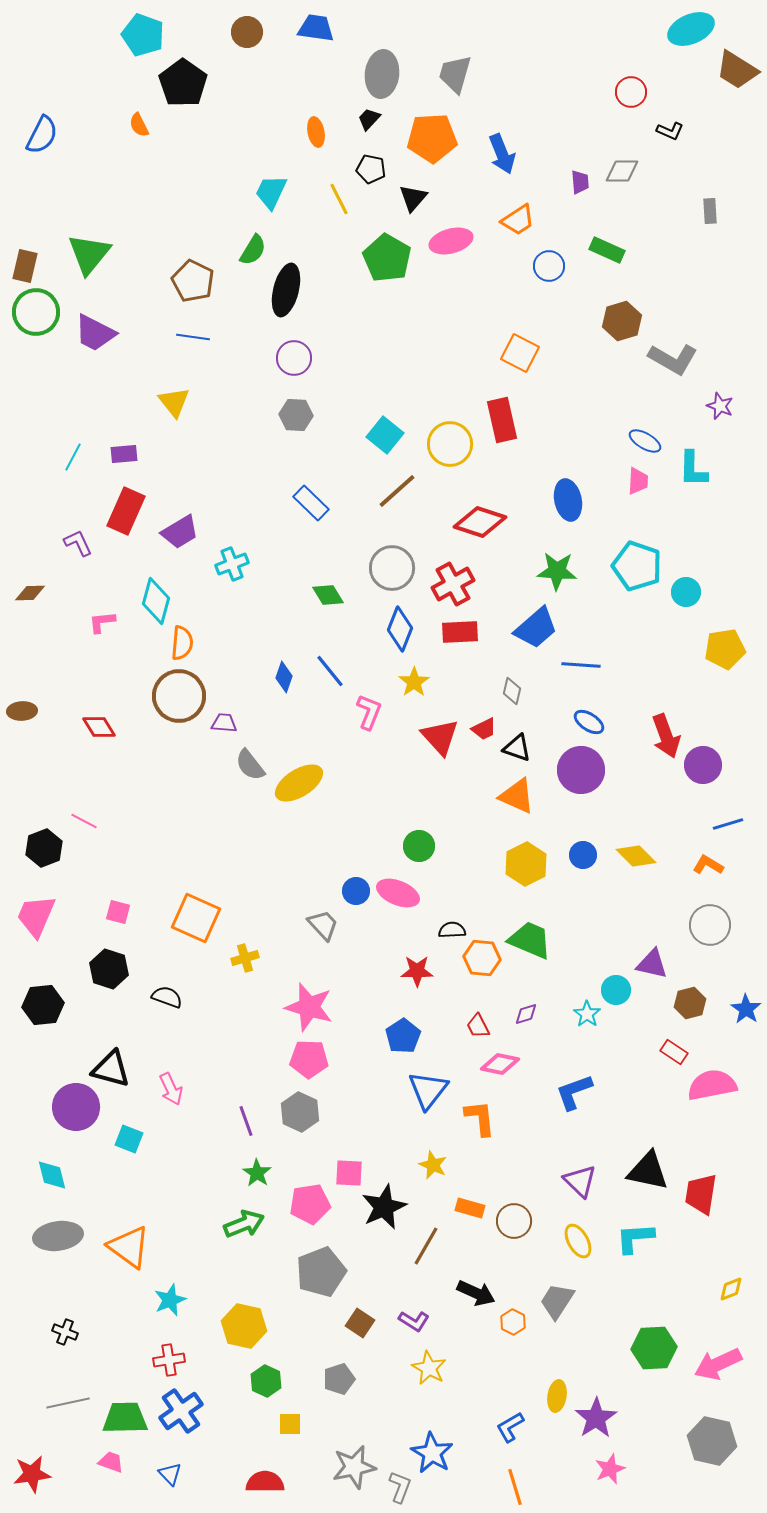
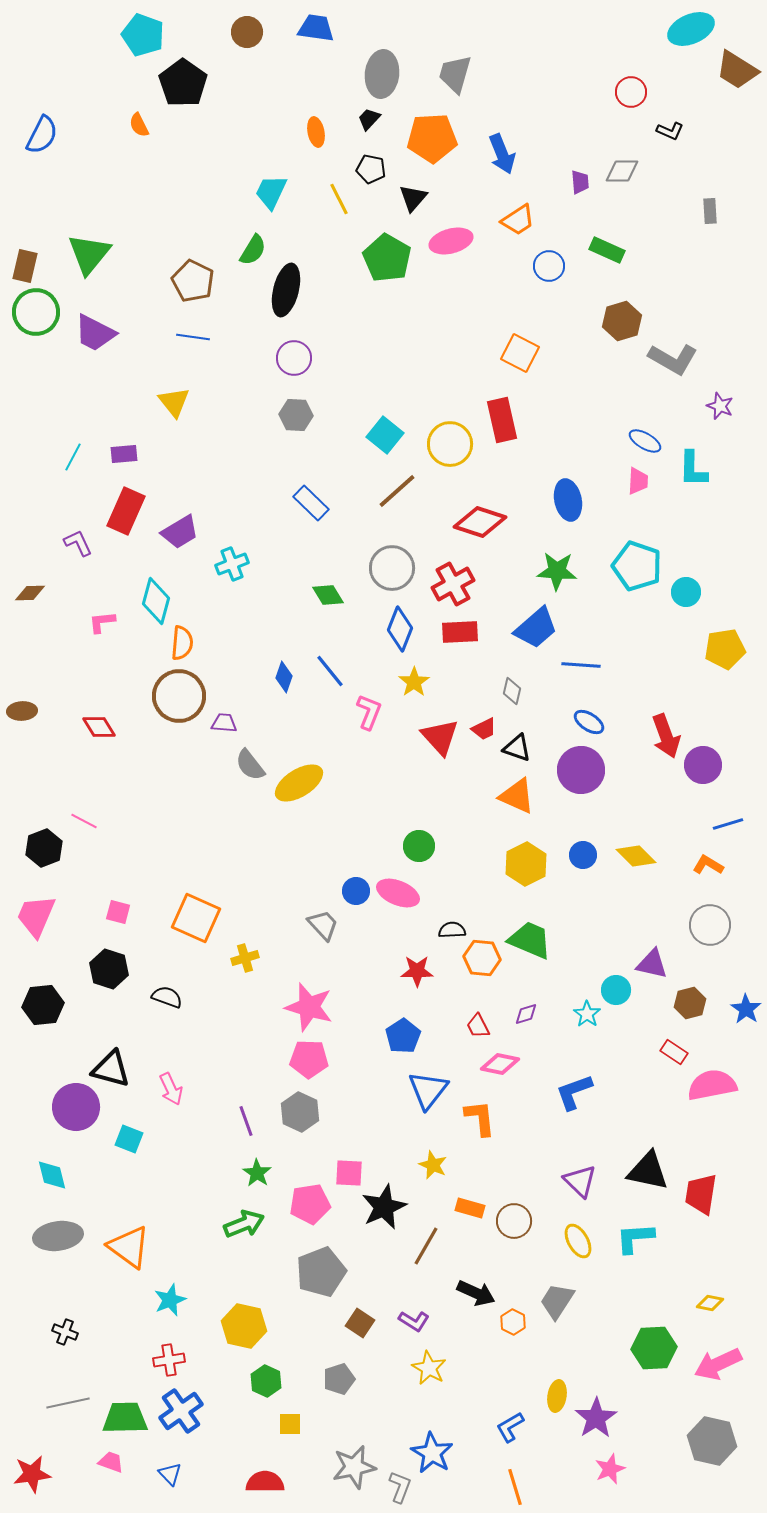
yellow diamond at (731, 1289): moved 21 px left, 14 px down; rotated 32 degrees clockwise
